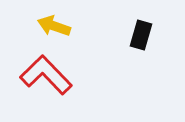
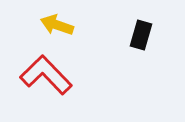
yellow arrow: moved 3 px right, 1 px up
